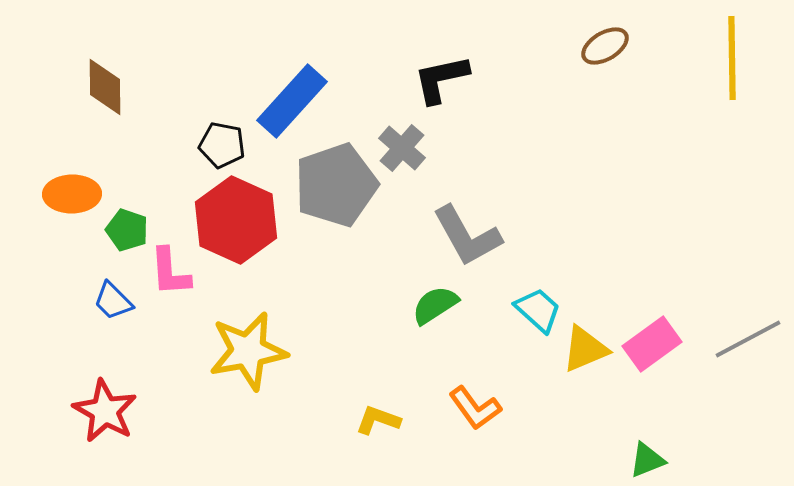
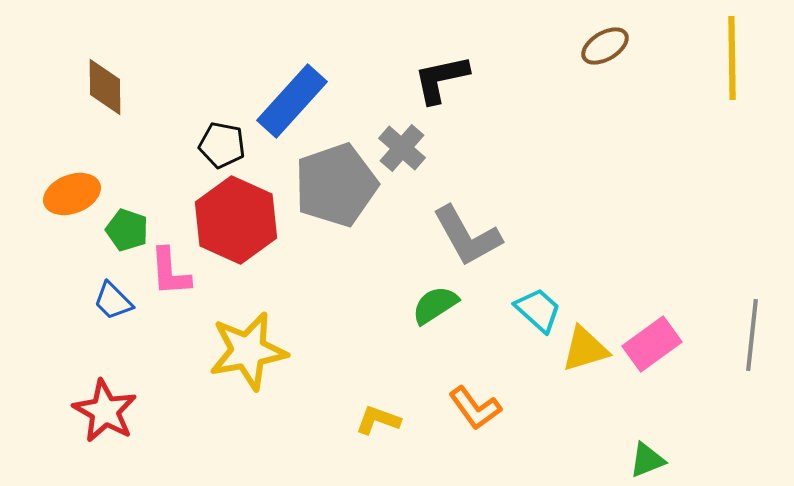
orange ellipse: rotated 20 degrees counterclockwise
gray line: moved 4 px right, 4 px up; rotated 56 degrees counterclockwise
yellow triangle: rotated 6 degrees clockwise
